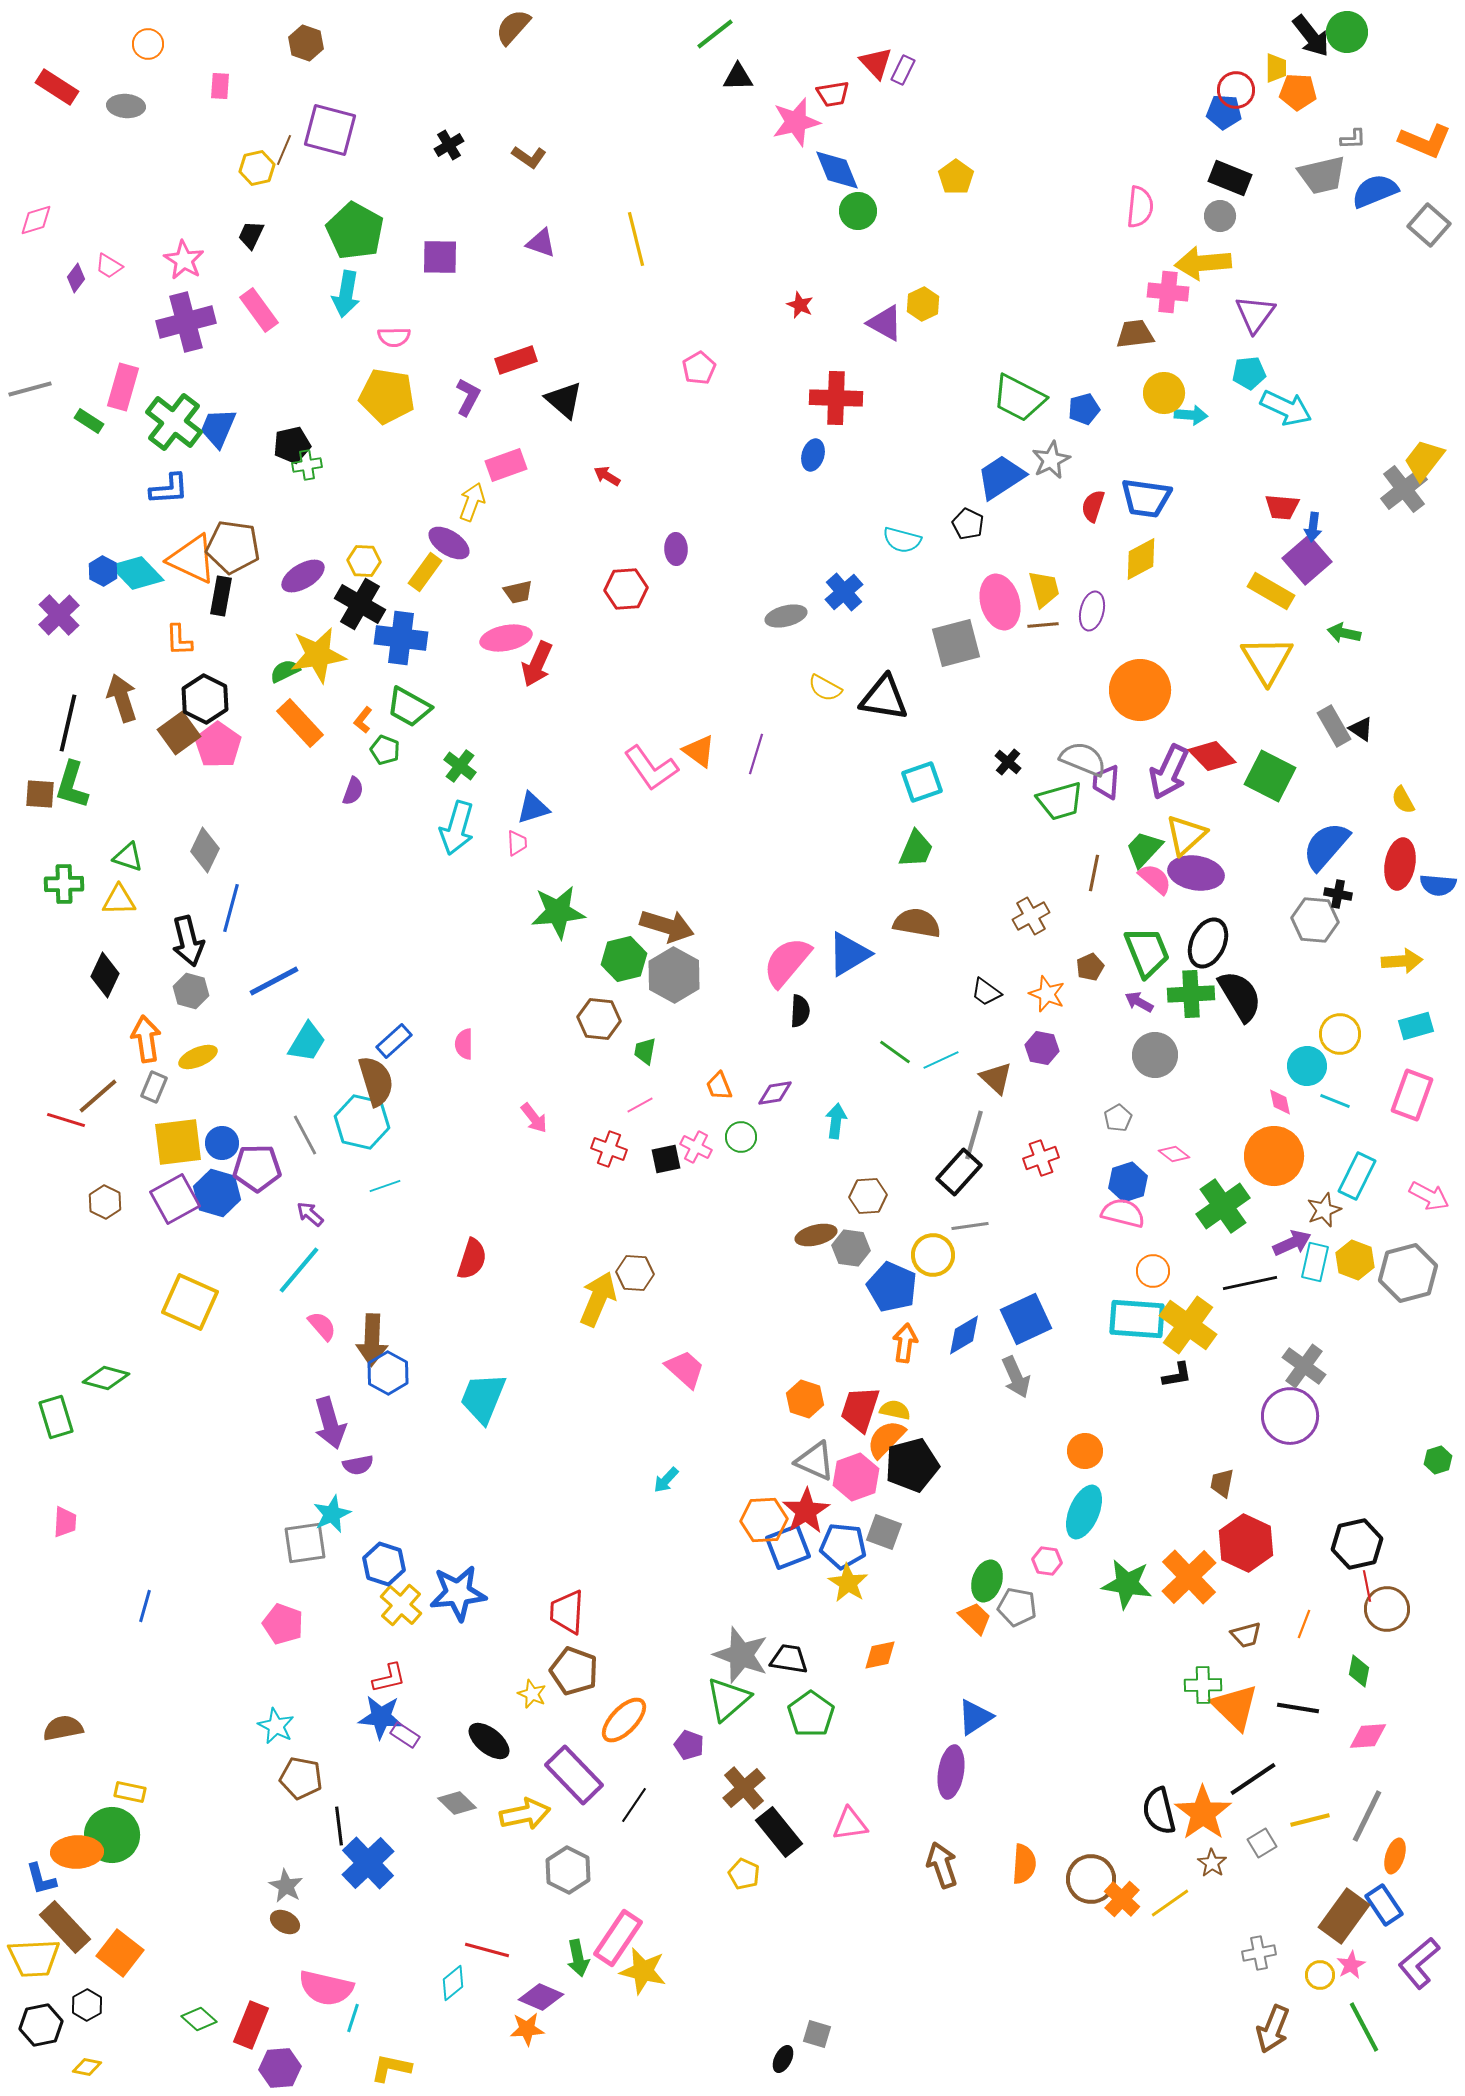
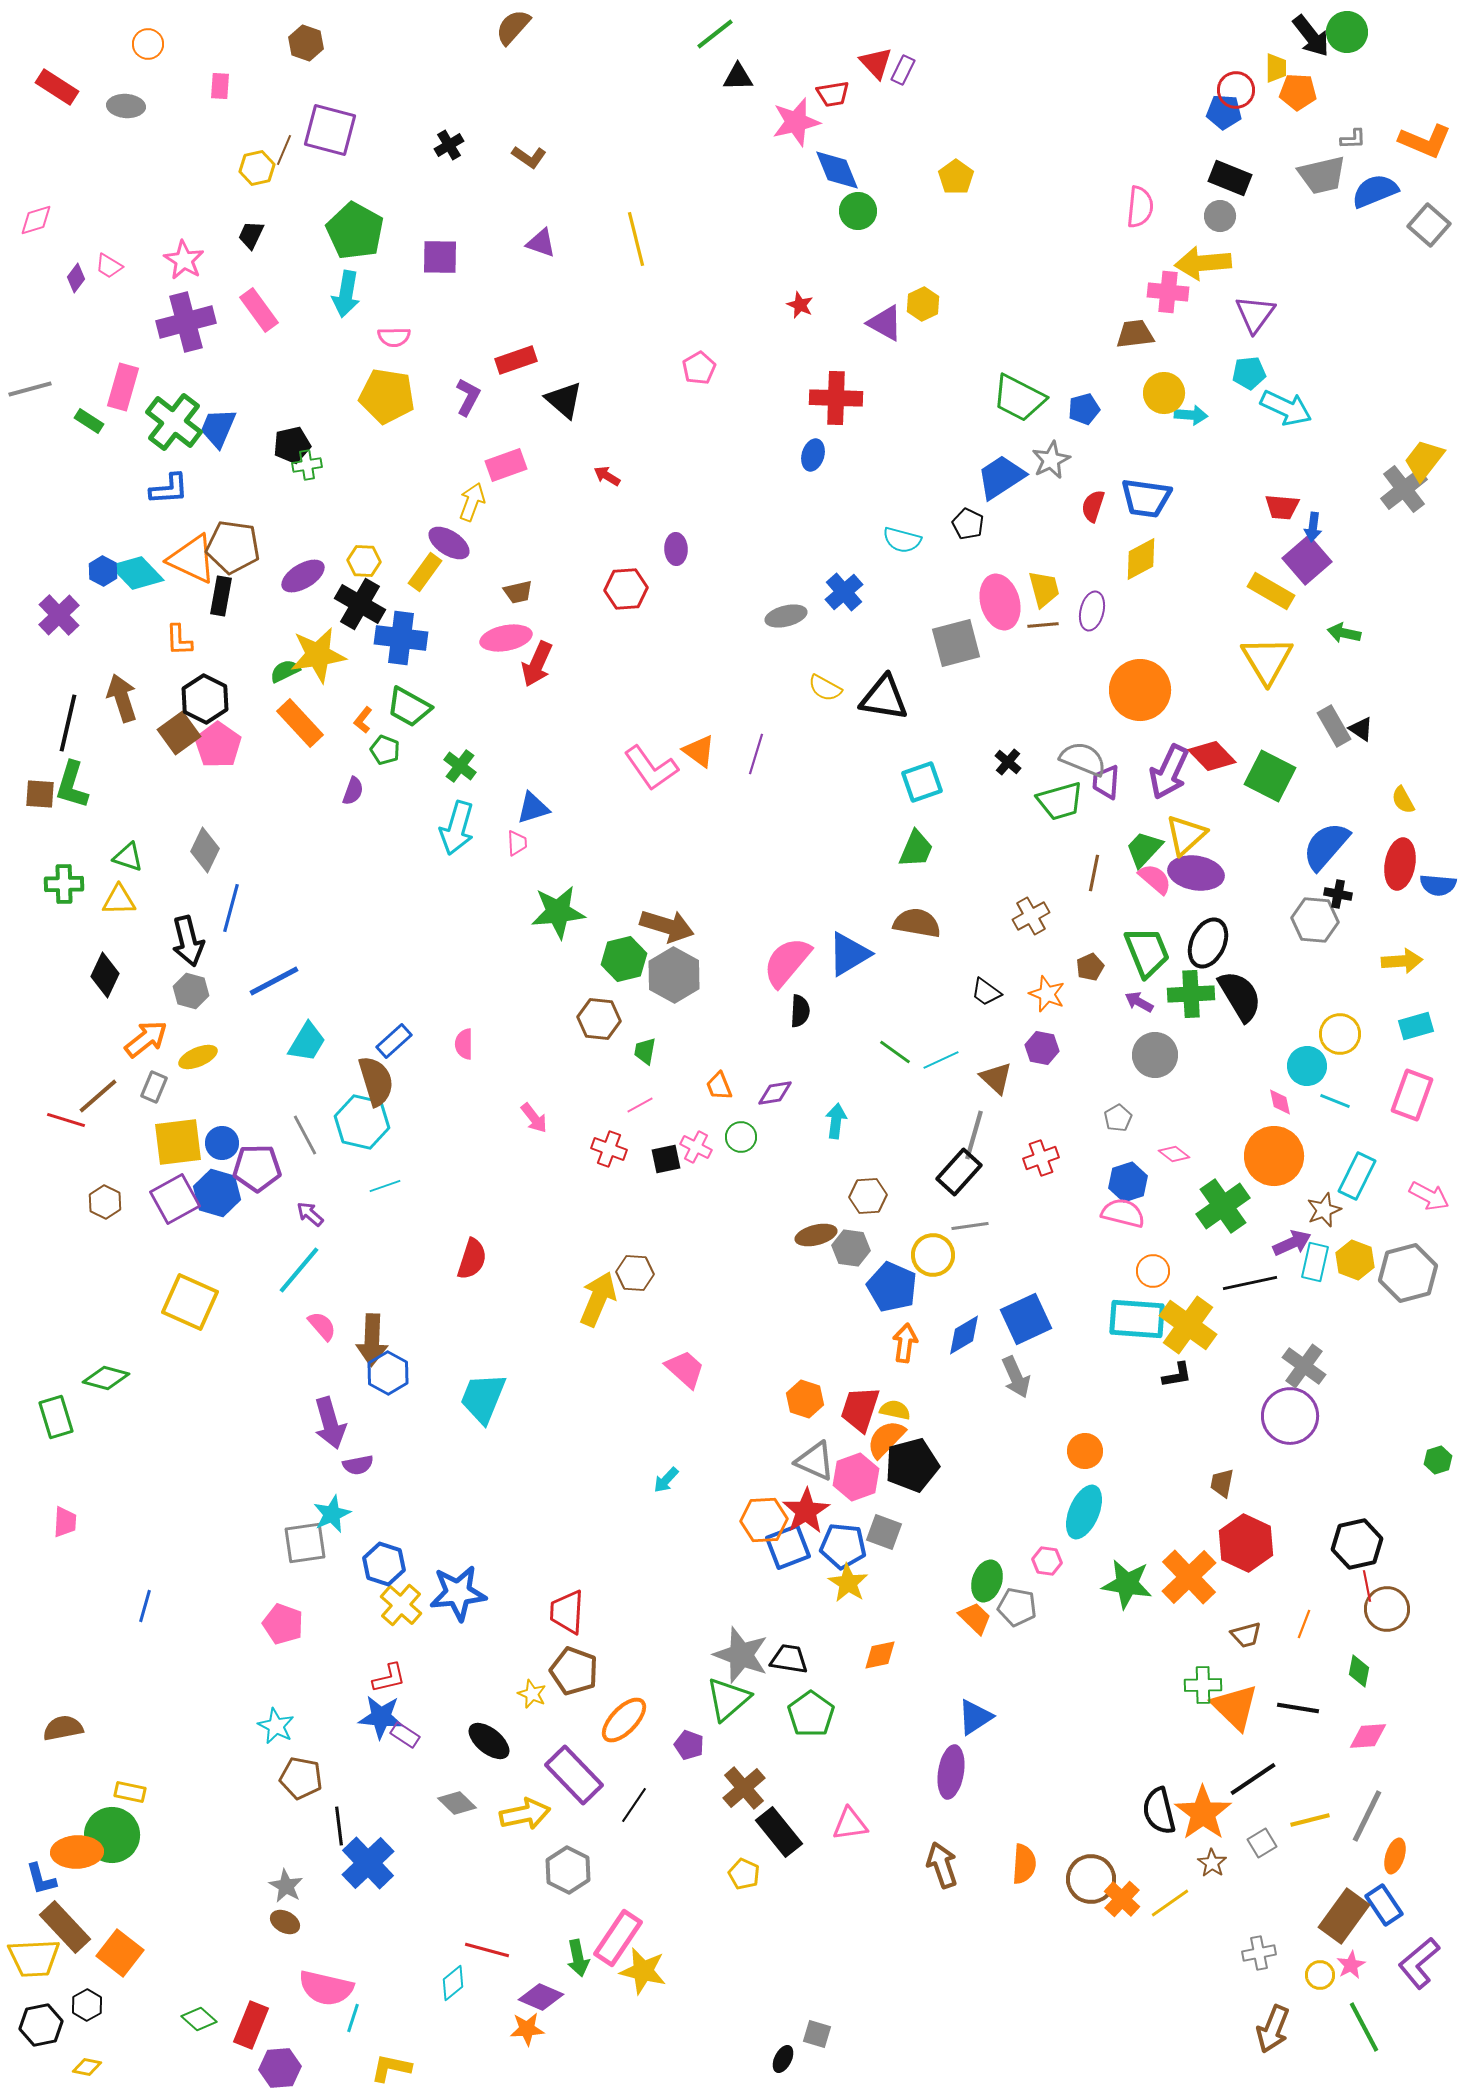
orange arrow at (146, 1039): rotated 60 degrees clockwise
